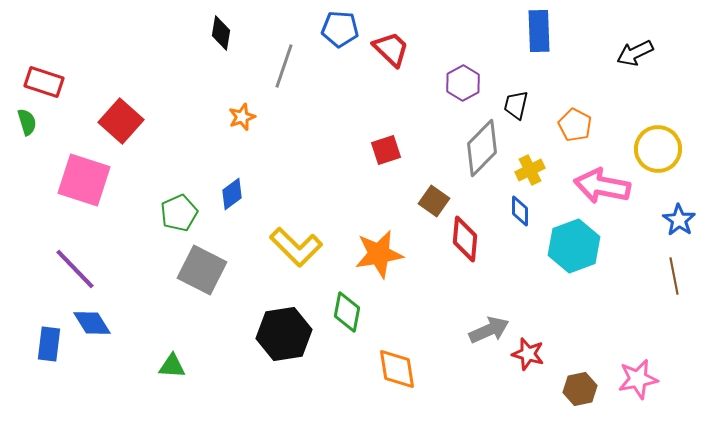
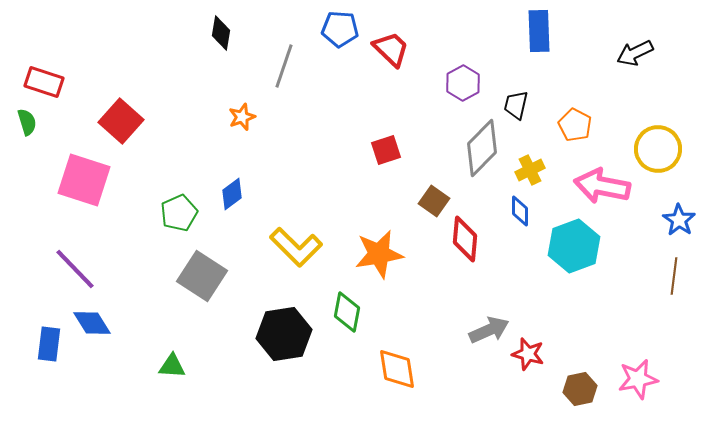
gray square at (202, 270): moved 6 px down; rotated 6 degrees clockwise
brown line at (674, 276): rotated 18 degrees clockwise
